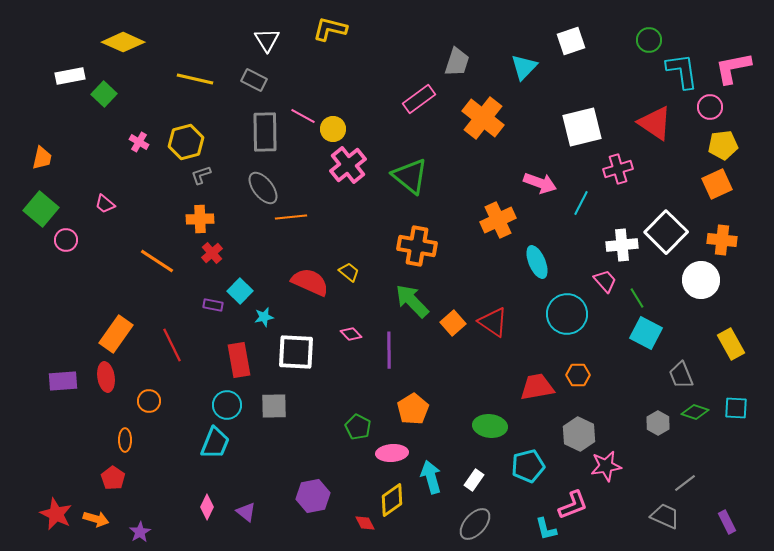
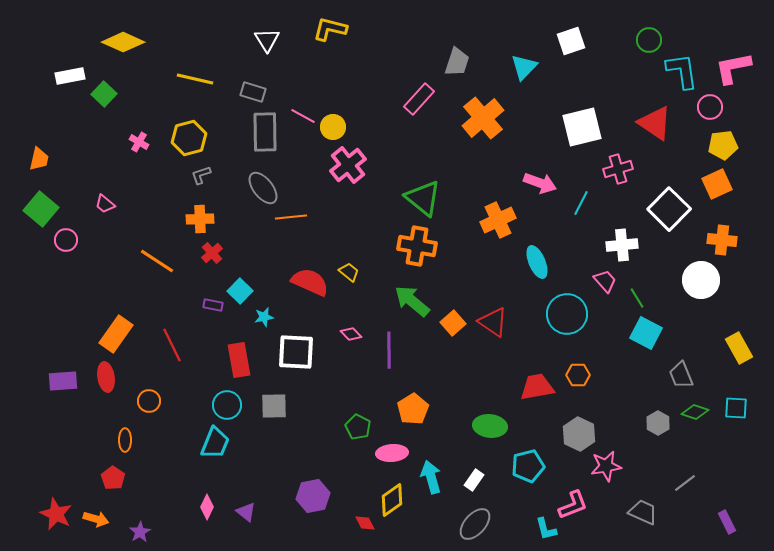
gray rectangle at (254, 80): moved 1 px left, 12 px down; rotated 10 degrees counterclockwise
pink rectangle at (419, 99): rotated 12 degrees counterclockwise
orange cross at (483, 118): rotated 12 degrees clockwise
yellow circle at (333, 129): moved 2 px up
yellow hexagon at (186, 142): moved 3 px right, 4 px up
orange trapezoid at (42, 158): moved 3 px left, 1 px down
green triangle at (410, 176): moved 13 px right, 22 px down
white square at (666, 232): moved 3 px right, 23 px up
green arrow at (412, 301): rotated 6 degrees counterclockwise
yellow rectangle at (731, 344): moved 8 px right, 4 px down
gray trapezoid at (665, 516): moved 22 px left, 4 px up
